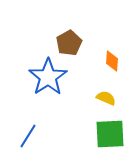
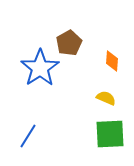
blue star: moved 8 px left, 9 px up
